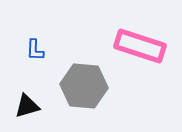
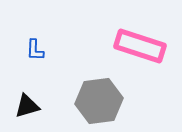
gray hexagon: moved 15 px right, 15 px down; rotated 12 degrees counterclockwise
